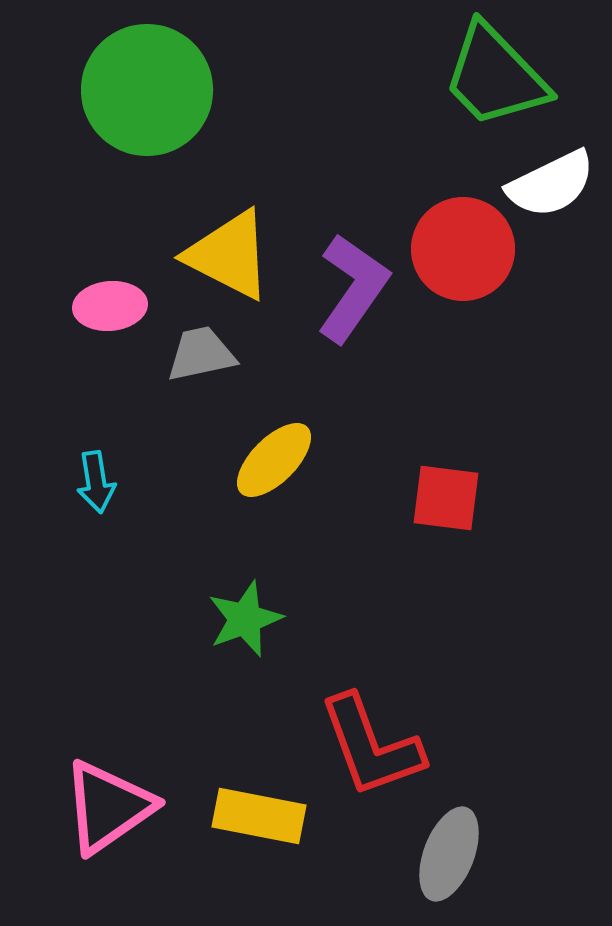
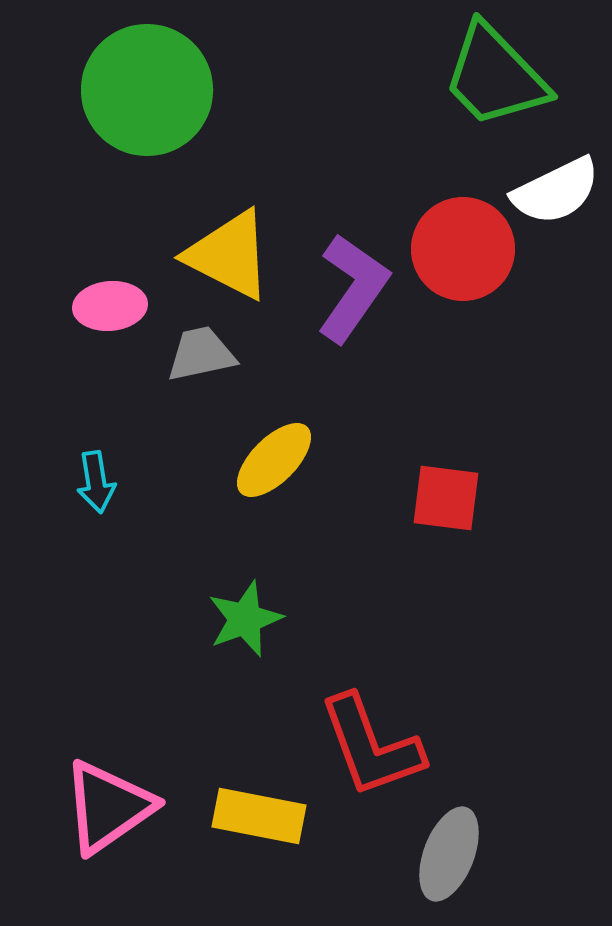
white semicircle: moved 5 px right, 7 px down
